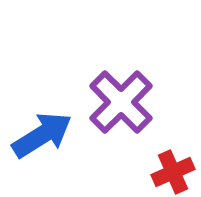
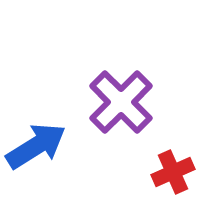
blue arrow: moved 6 px left, 11 px down
